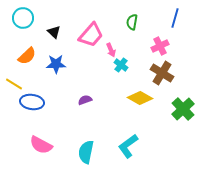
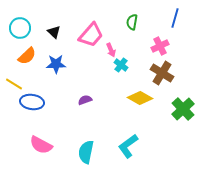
cyan circle: moved 3 px left, 10 px down
